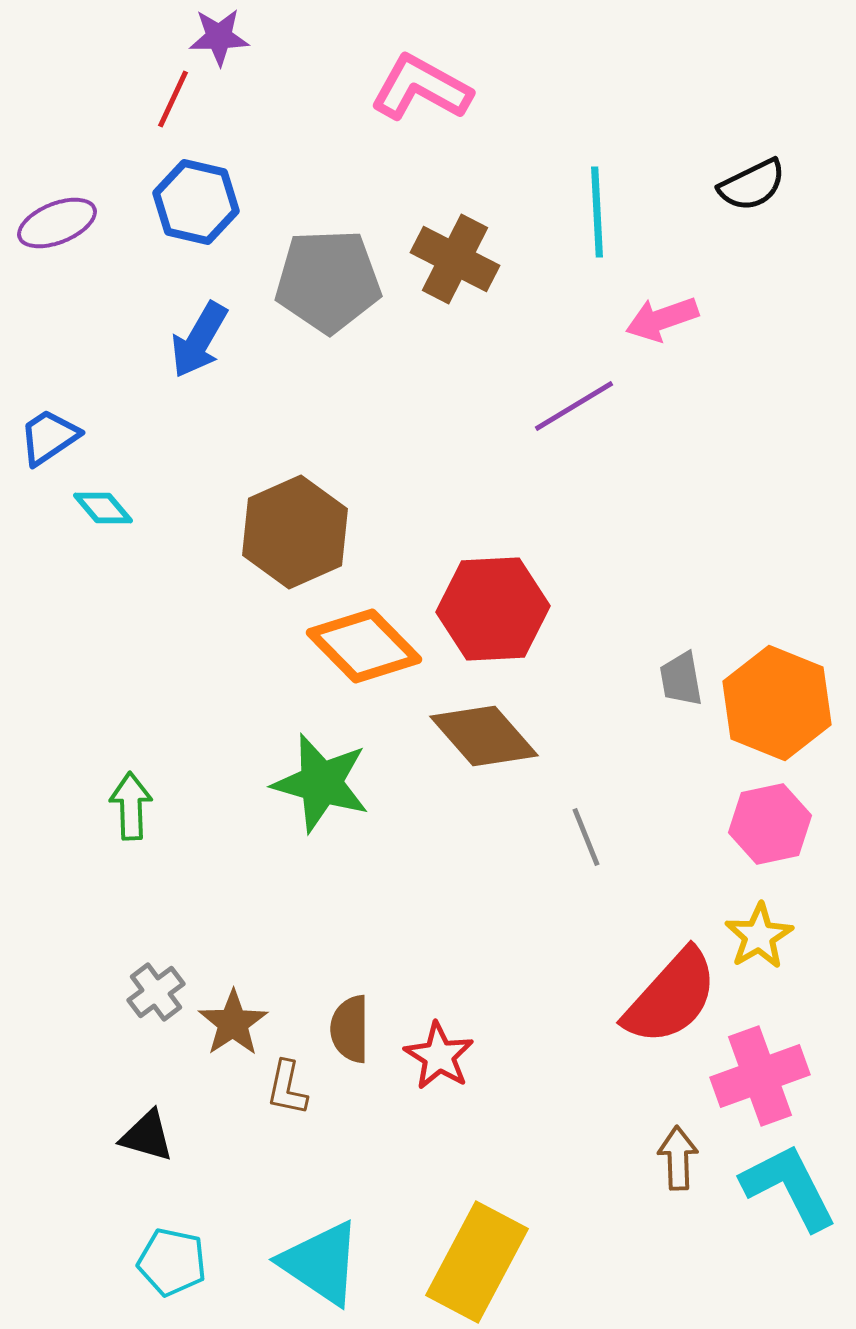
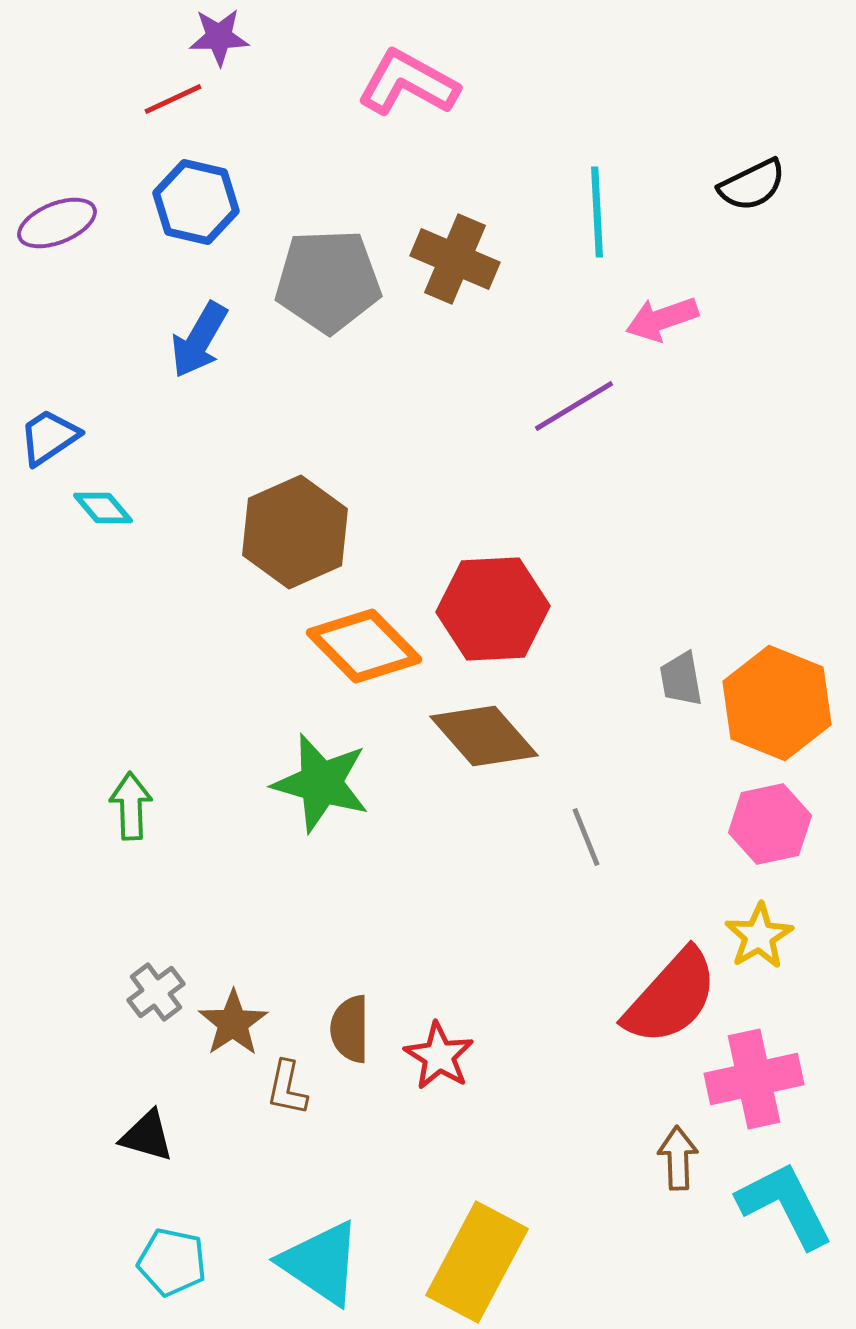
pink L-shape: moved 13 px left, 5 px up
red line: rotated 40 degrees clockwise
brown cross: rotated 4 degrees counterclockwise
pink cross: moved 6 px left, 3 px down; rotated 8 degrees clockwise
cyan L-shape: moved 4 px left, 18 px down
